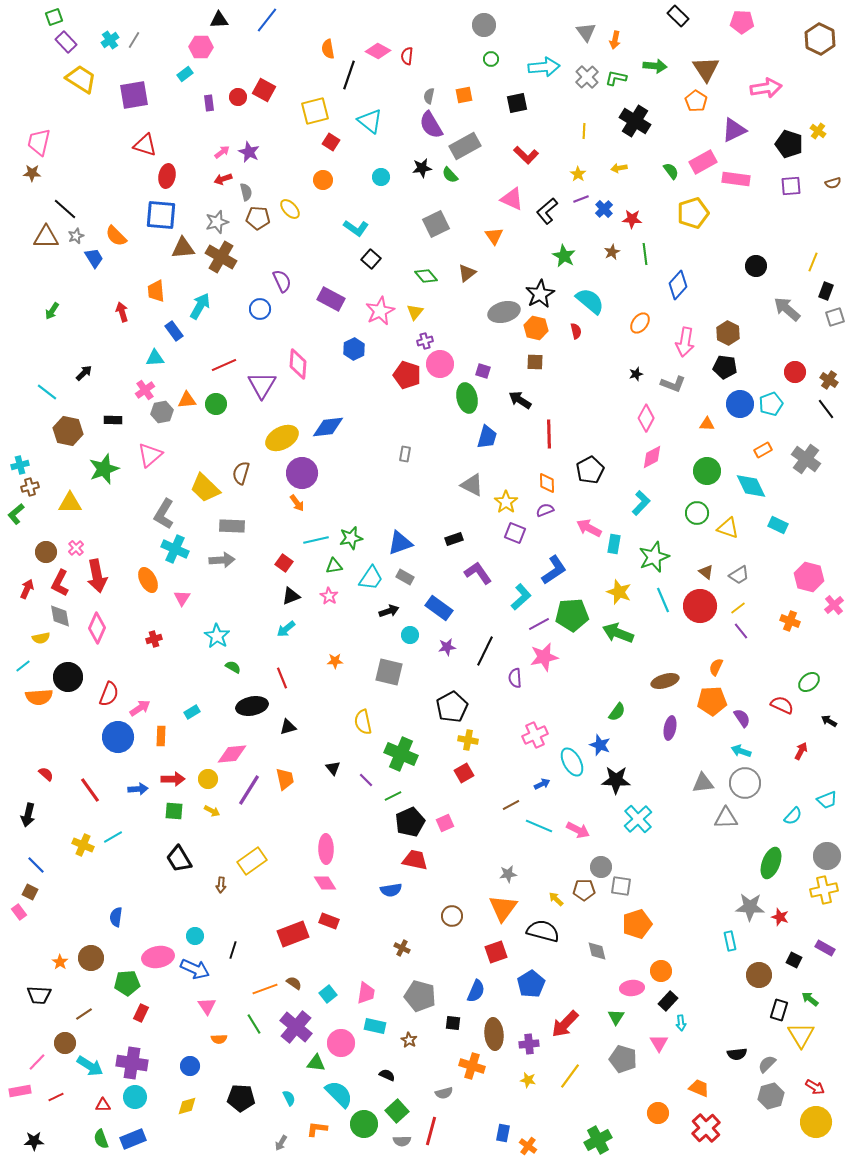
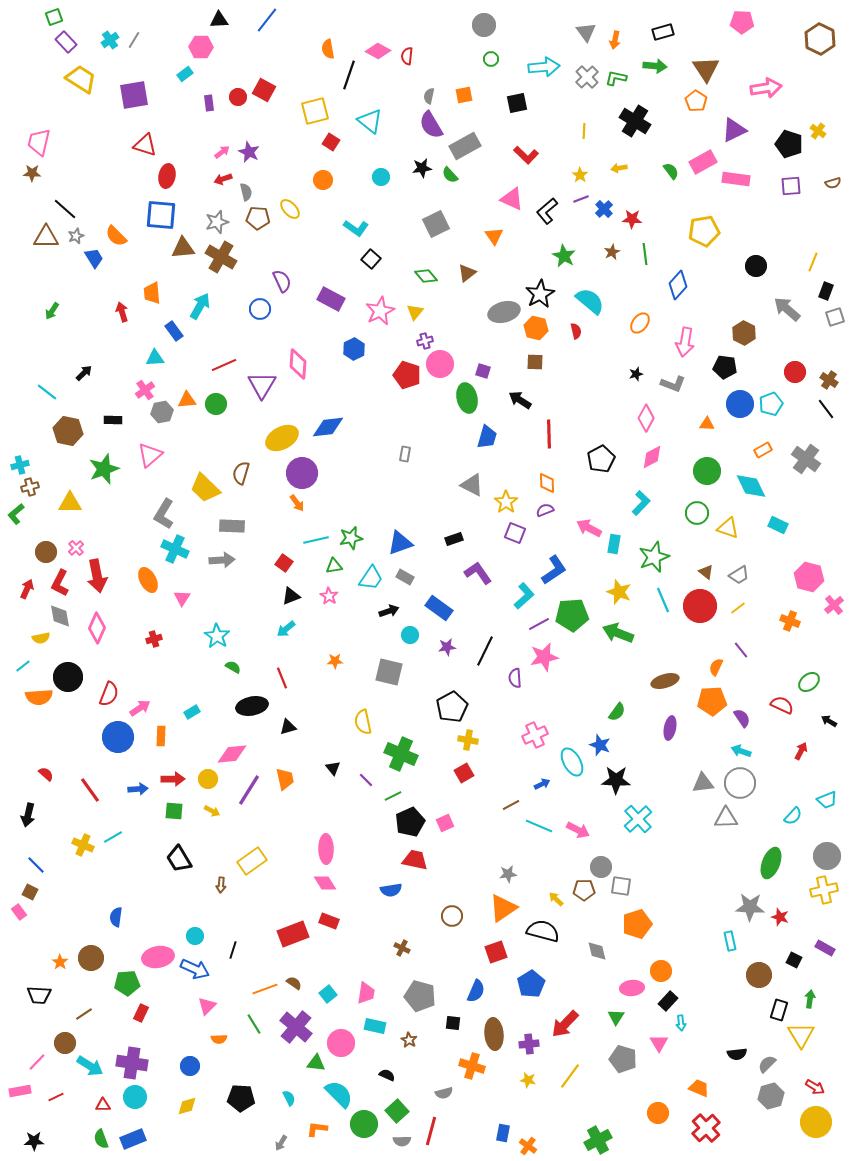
black rectangle at (678, 16): moved 15 px left, 16 px down; rotated 60 degrees counterclockwise
yellow star at (578, 174): moved 2 px right, 1 px down
yellow pentagon at (693, 213): moved 11 px right, 18 px down; rotated 8 degrees clockwise
orange trapezoid at (156, 291): moved 4 px left, 2 px down
brown hexagon at (728, 333): moved 16 px right
black pentagon at (590, 470): moved 11 px right, 11 px up
cyan L-shape at (521, 597): moved 3 px right, 1 px up
purple line at (741, 631): moved 19 px down
gray circle at (745, 783): moved 5 px left
orange triangle at (503, 908): rotated 20 degrees clockwise
green arrow at (810, 999): rotated 60 degrees clockwise
pink triangle at (207, 1006): rotated 18 degrees clockwise
